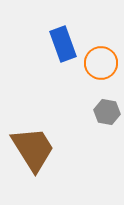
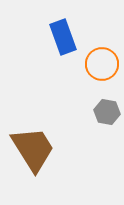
blue rectangle: moved 7 px up
orange circle: moved 1 px right, 1 px down
